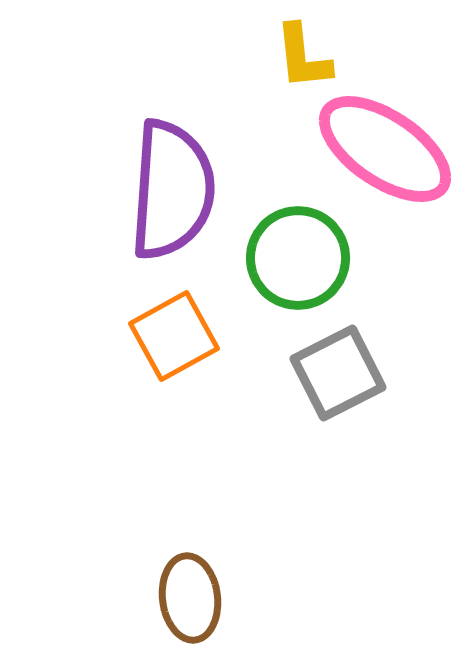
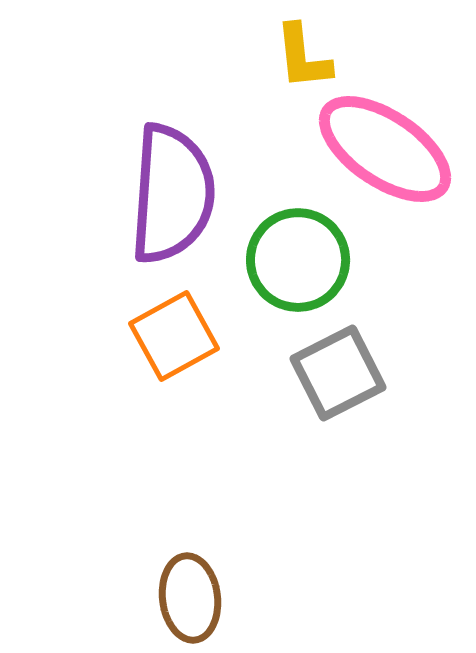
purple semicircle: moved 4 px down
green circle: moved 2 px down
